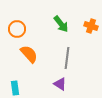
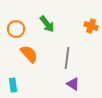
green arrow: moved 14 px left
orange circle: moved 1 px left
purple triangle: moved 13 px right
cyan rectangle: moved 2 px left, 3 px up
